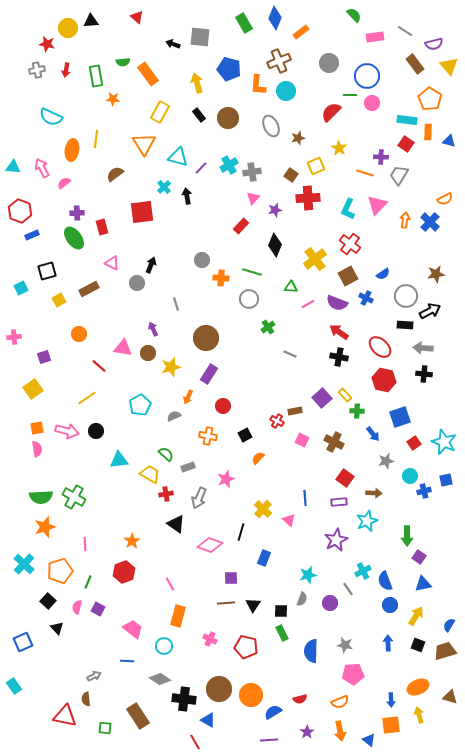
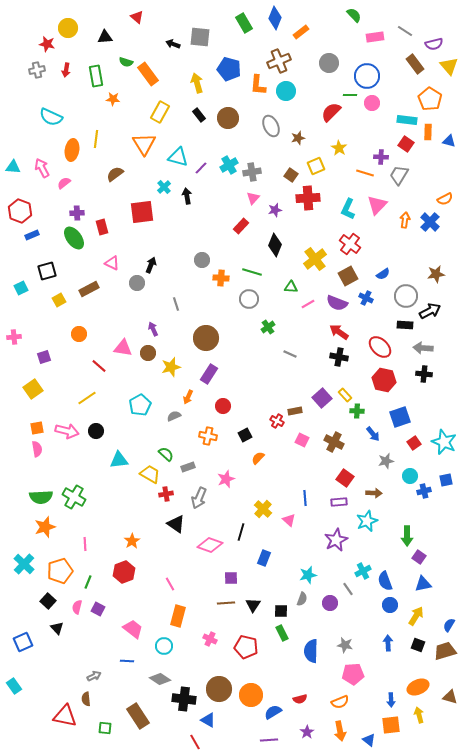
black triangle at (91, 21): moved 14 px right, 16 px down
green semicircle at (123, 62): moved 3 px right; rotated 24 degrees clockwise
